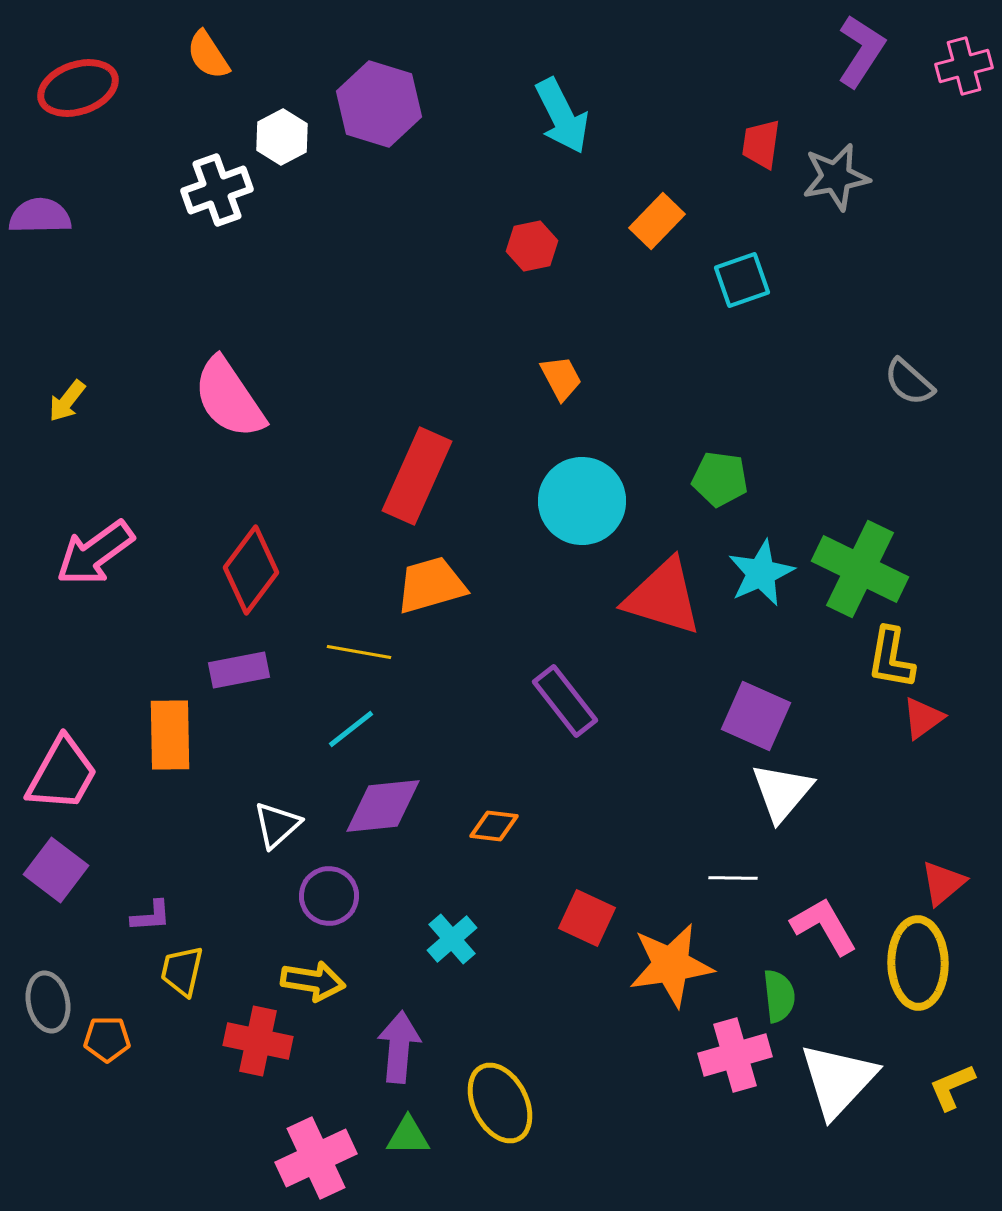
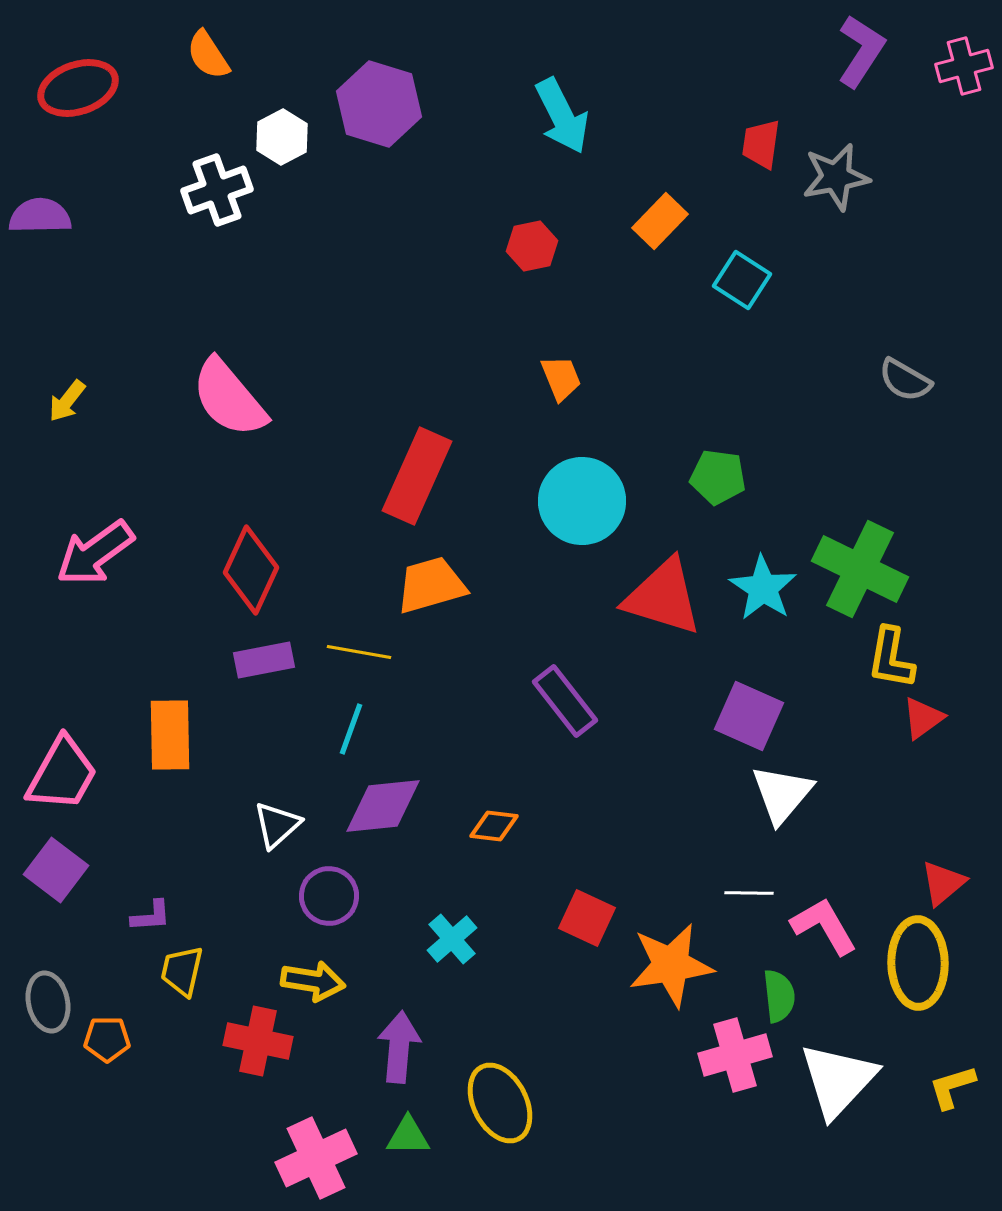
orange rectangle at (657, 221): moved 3 px right
cyan square at (742, 280): rotated 38 degrees counterclockwise
orange trapezoid at (561, 378): rotated 6 degrees clockwise
gray semicircle at (909, 382): moved 4 px left, 2 px up; rotated 12 degrees counterclockwise
pink semicircle at (229, 398): rotated 6 degrees counterclockwise
green pentagon at (720, 479): moved 2 px left, 2 px up
red diamond at (251, 570): rotated 12 degrees counterclockwise
cyan star at (761, 573): moved 2 px right, 15 px down; rotated 14 degrees counterclockwise
purple rectangle at (239, 670): moved 25 px right, 10 px up
purple square at (756, 716): moved 7 px left
cyan line at (351, 729): rotated 32 degrees counterclockwise
white triangle at (782, 792): moved 2 px down
white line at (733, 878): moved 16 px right, 15 px down
yellow L-shape at (952, 1087): rotated 6 degrees clockwise
